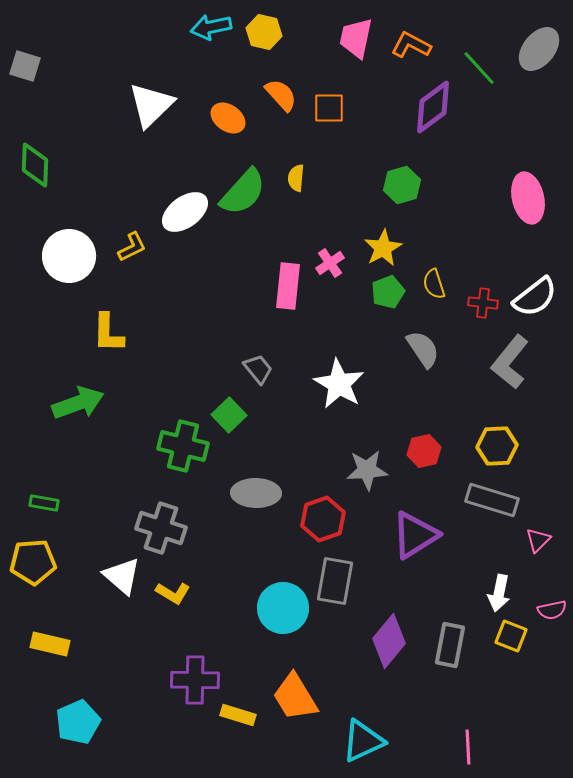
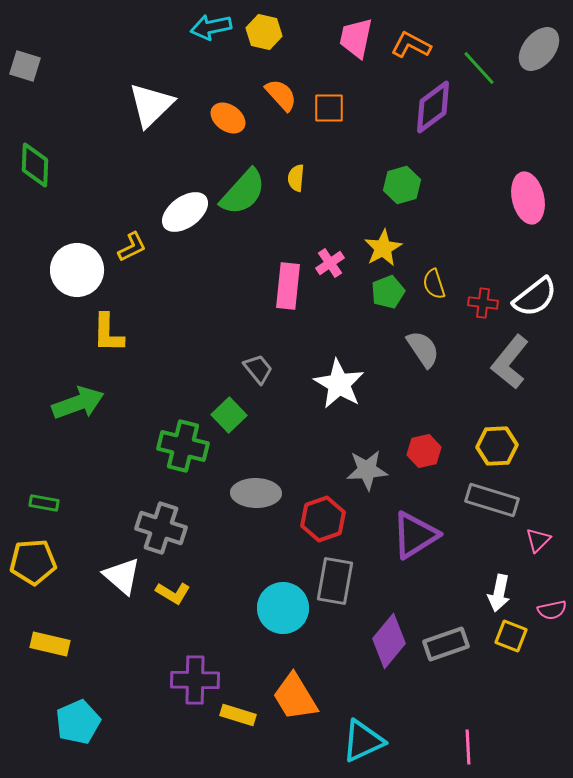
white circle at (69, 256): moved 8 px right, 14 px down
gray rectangle at (450, 645): moved 4 px left, 1 px up; rotated 60 degrees clockwise
